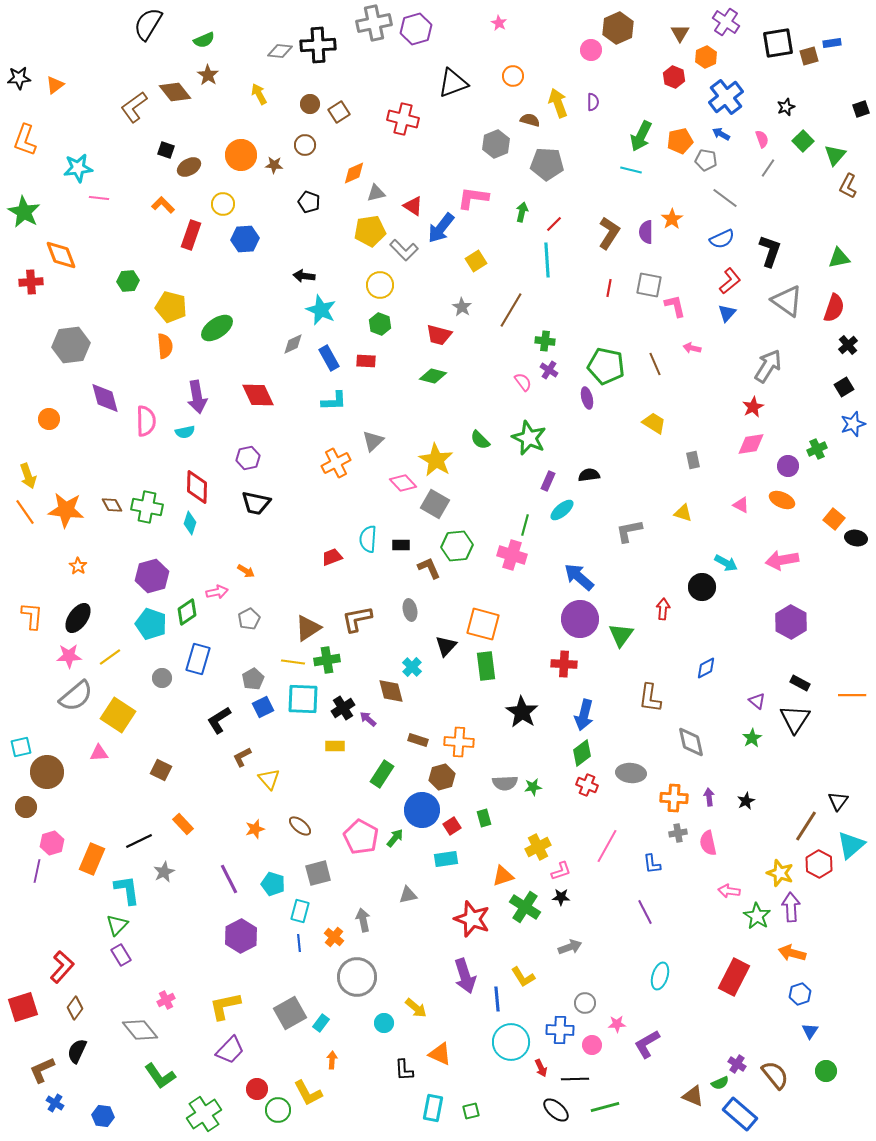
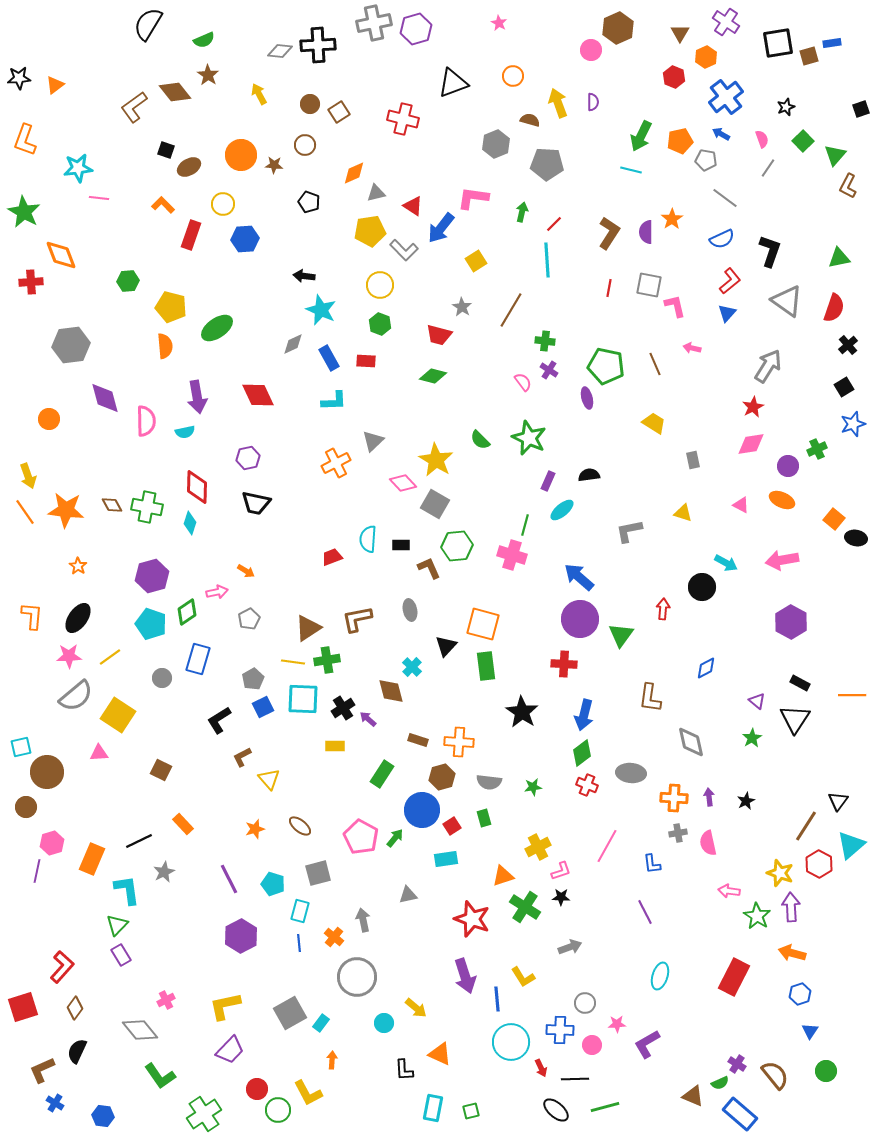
gray semicircle at (505, 783): moved 16 px left, 1 px up; rotated 10 degrees clockwise
